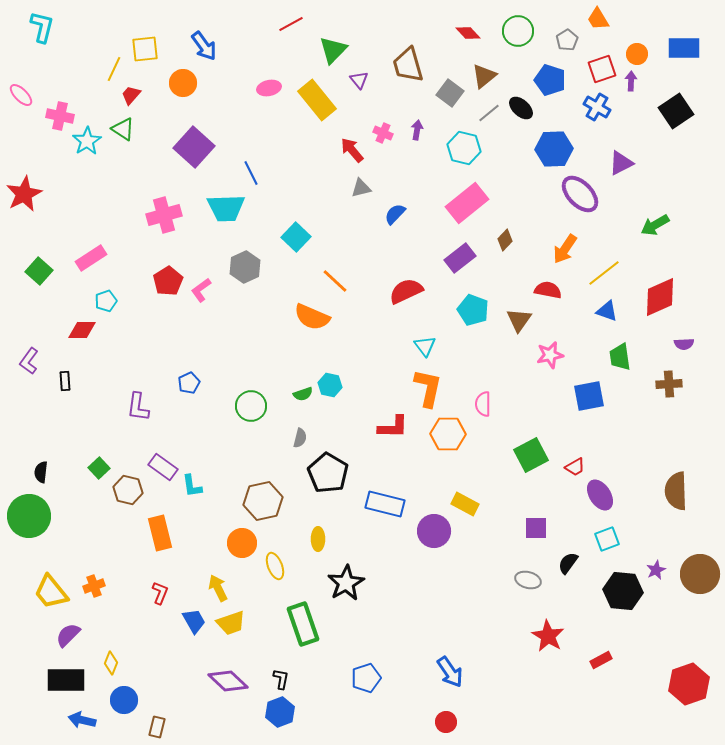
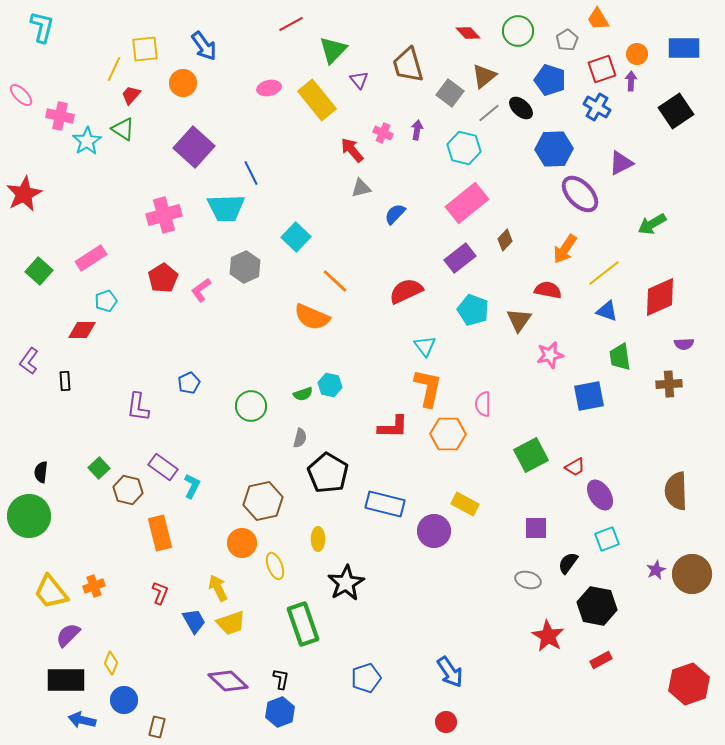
green arrow at (655, 225): moved 3 px left, 1 px up
red pentagon at (168, 281): moved 5 px left, 3 px up
cyan L-shape at (192, 486): rotated 145 degrees counterclockwise
brown circle at (700, 574): moved 8 px left
black hexagon at (623, 591): moved 26 px left, 15 px down; rotated 6 degrees clockwise
